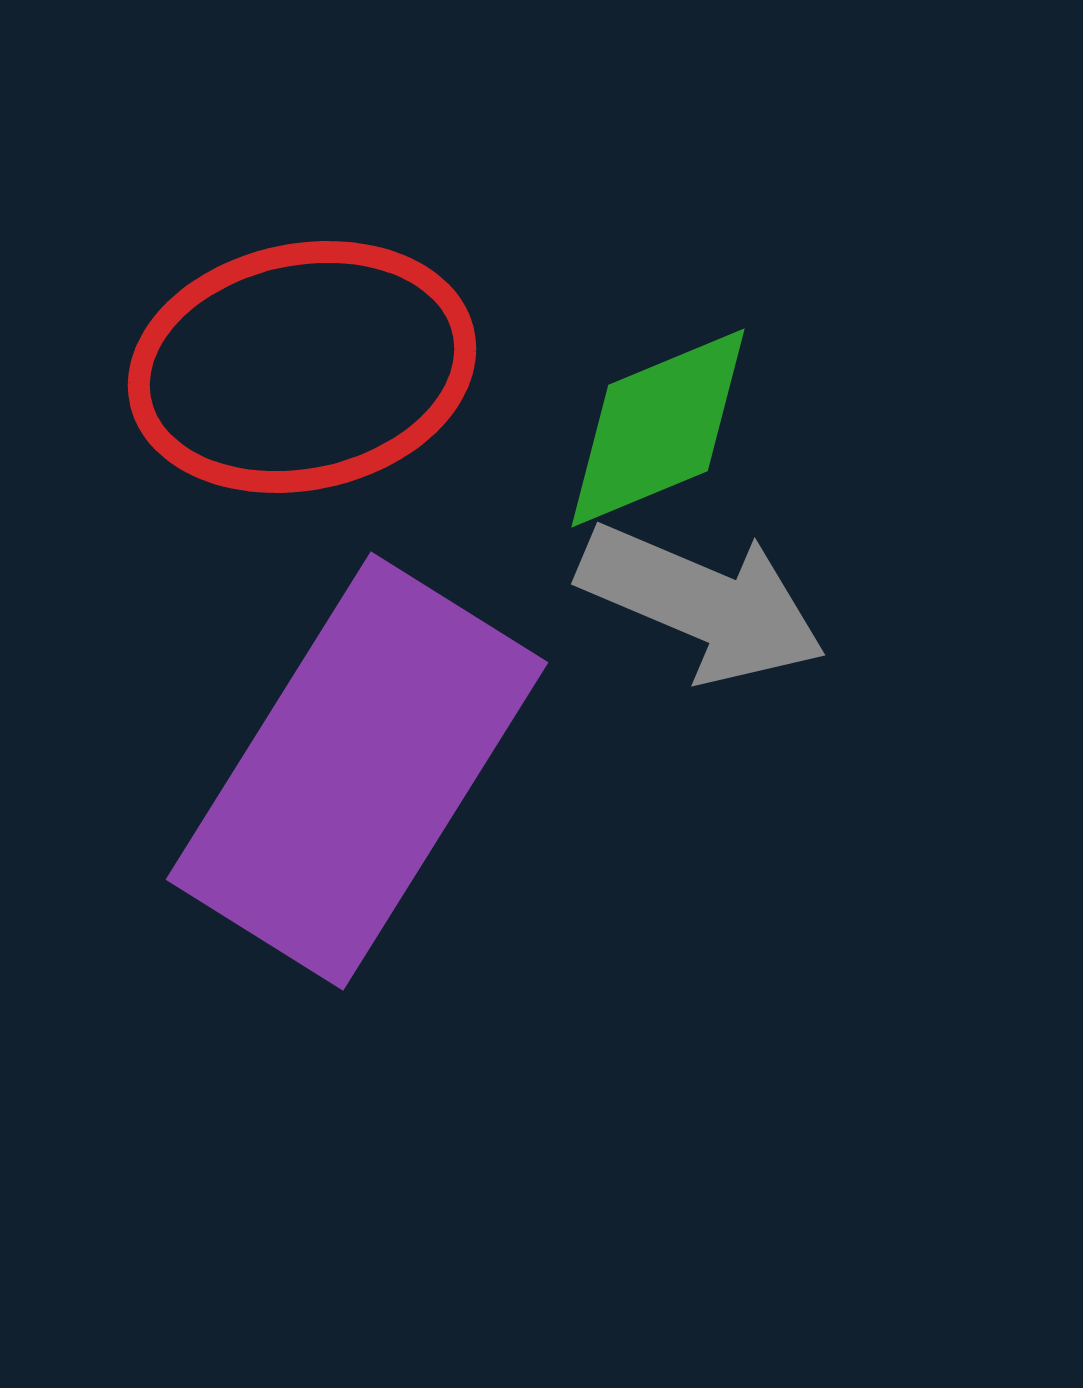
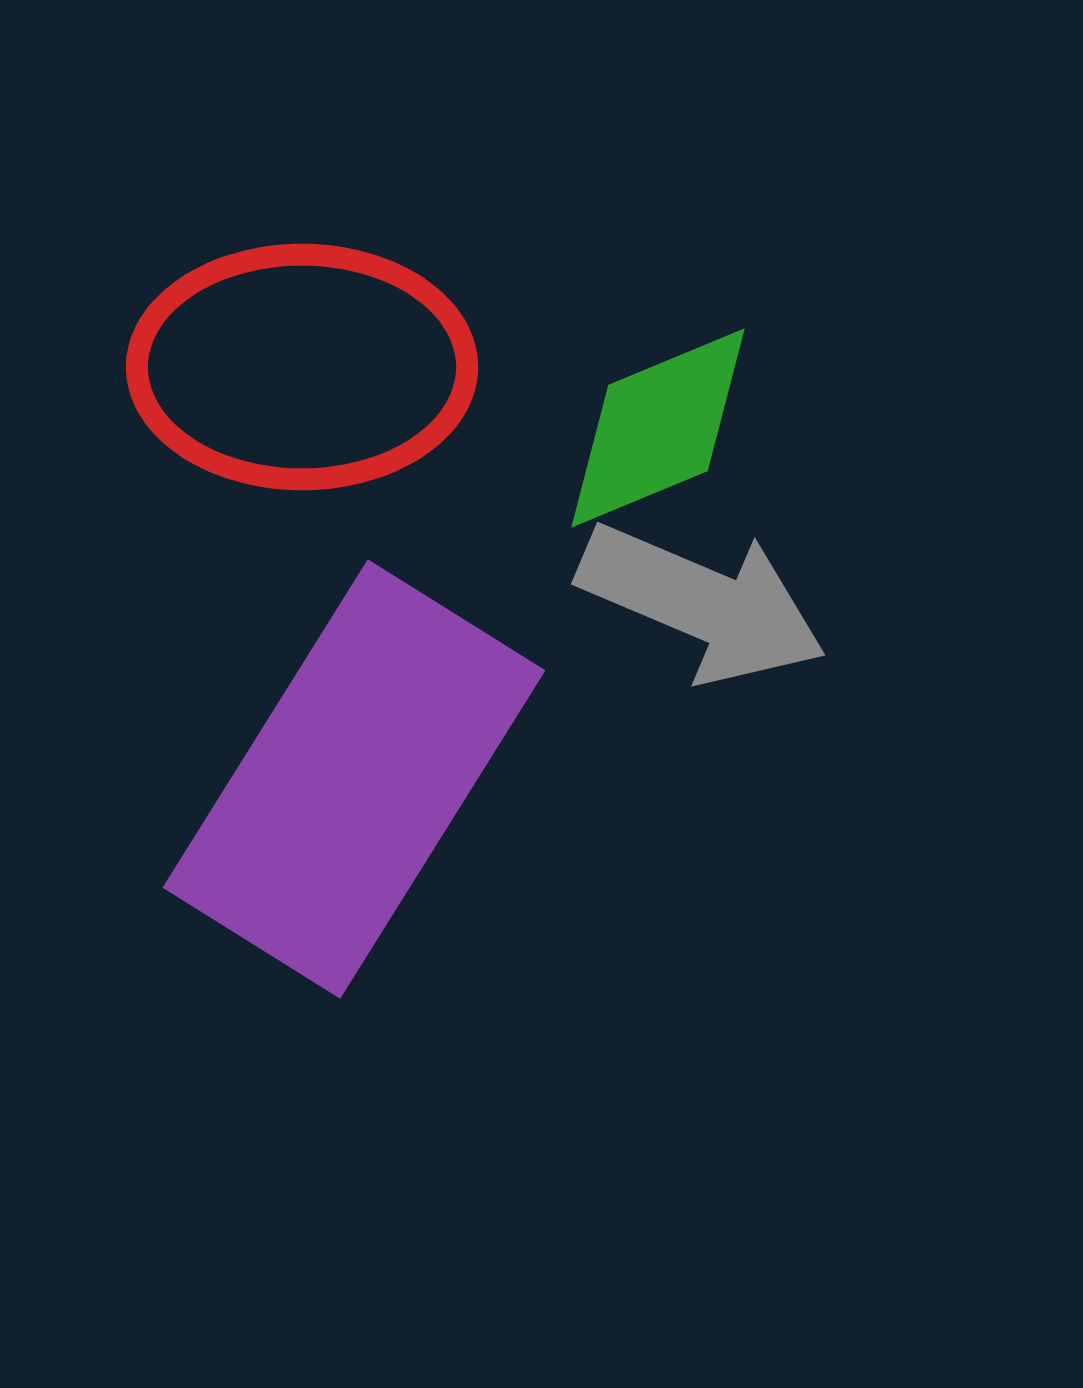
red ellipse: rotated 12 degrees clockwise
purple rectangle: moved 3 px left, 8 px down
